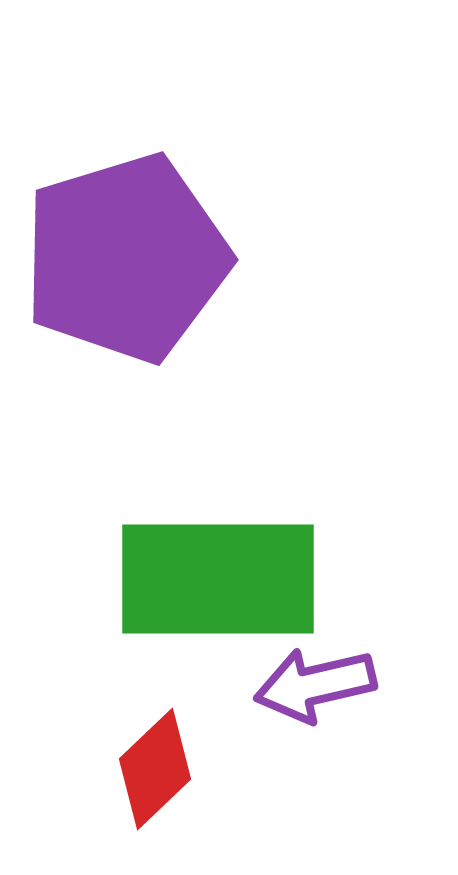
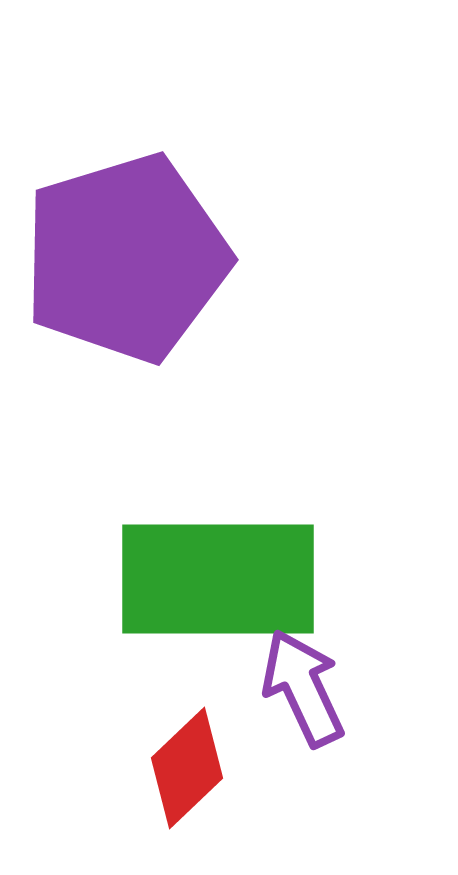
purple arrow: moved 12 px left, 3 px down; rotated 78 degrees clockwise
red diamond: moved 32 px right, 1 px up
